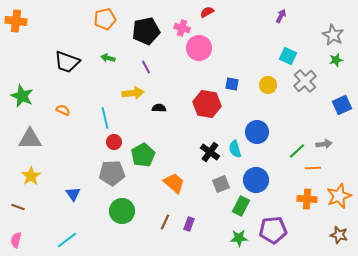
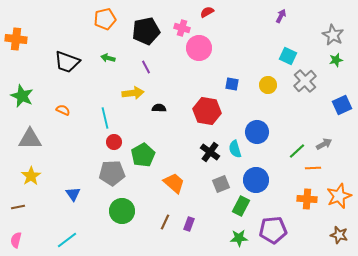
orange cross at (16, 21): moved 18 px down
red hexagon at (207, 104): moved 7 px down
gray arrow at (324, 144): rotated 21 degrees counterclockwise
brown line at (18, 207): rotated 32 degrees counterclockwise
